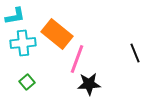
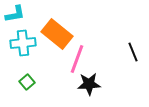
cyan L-shape: moved 2 px up
black line: moved 2 px left, 1 px up
